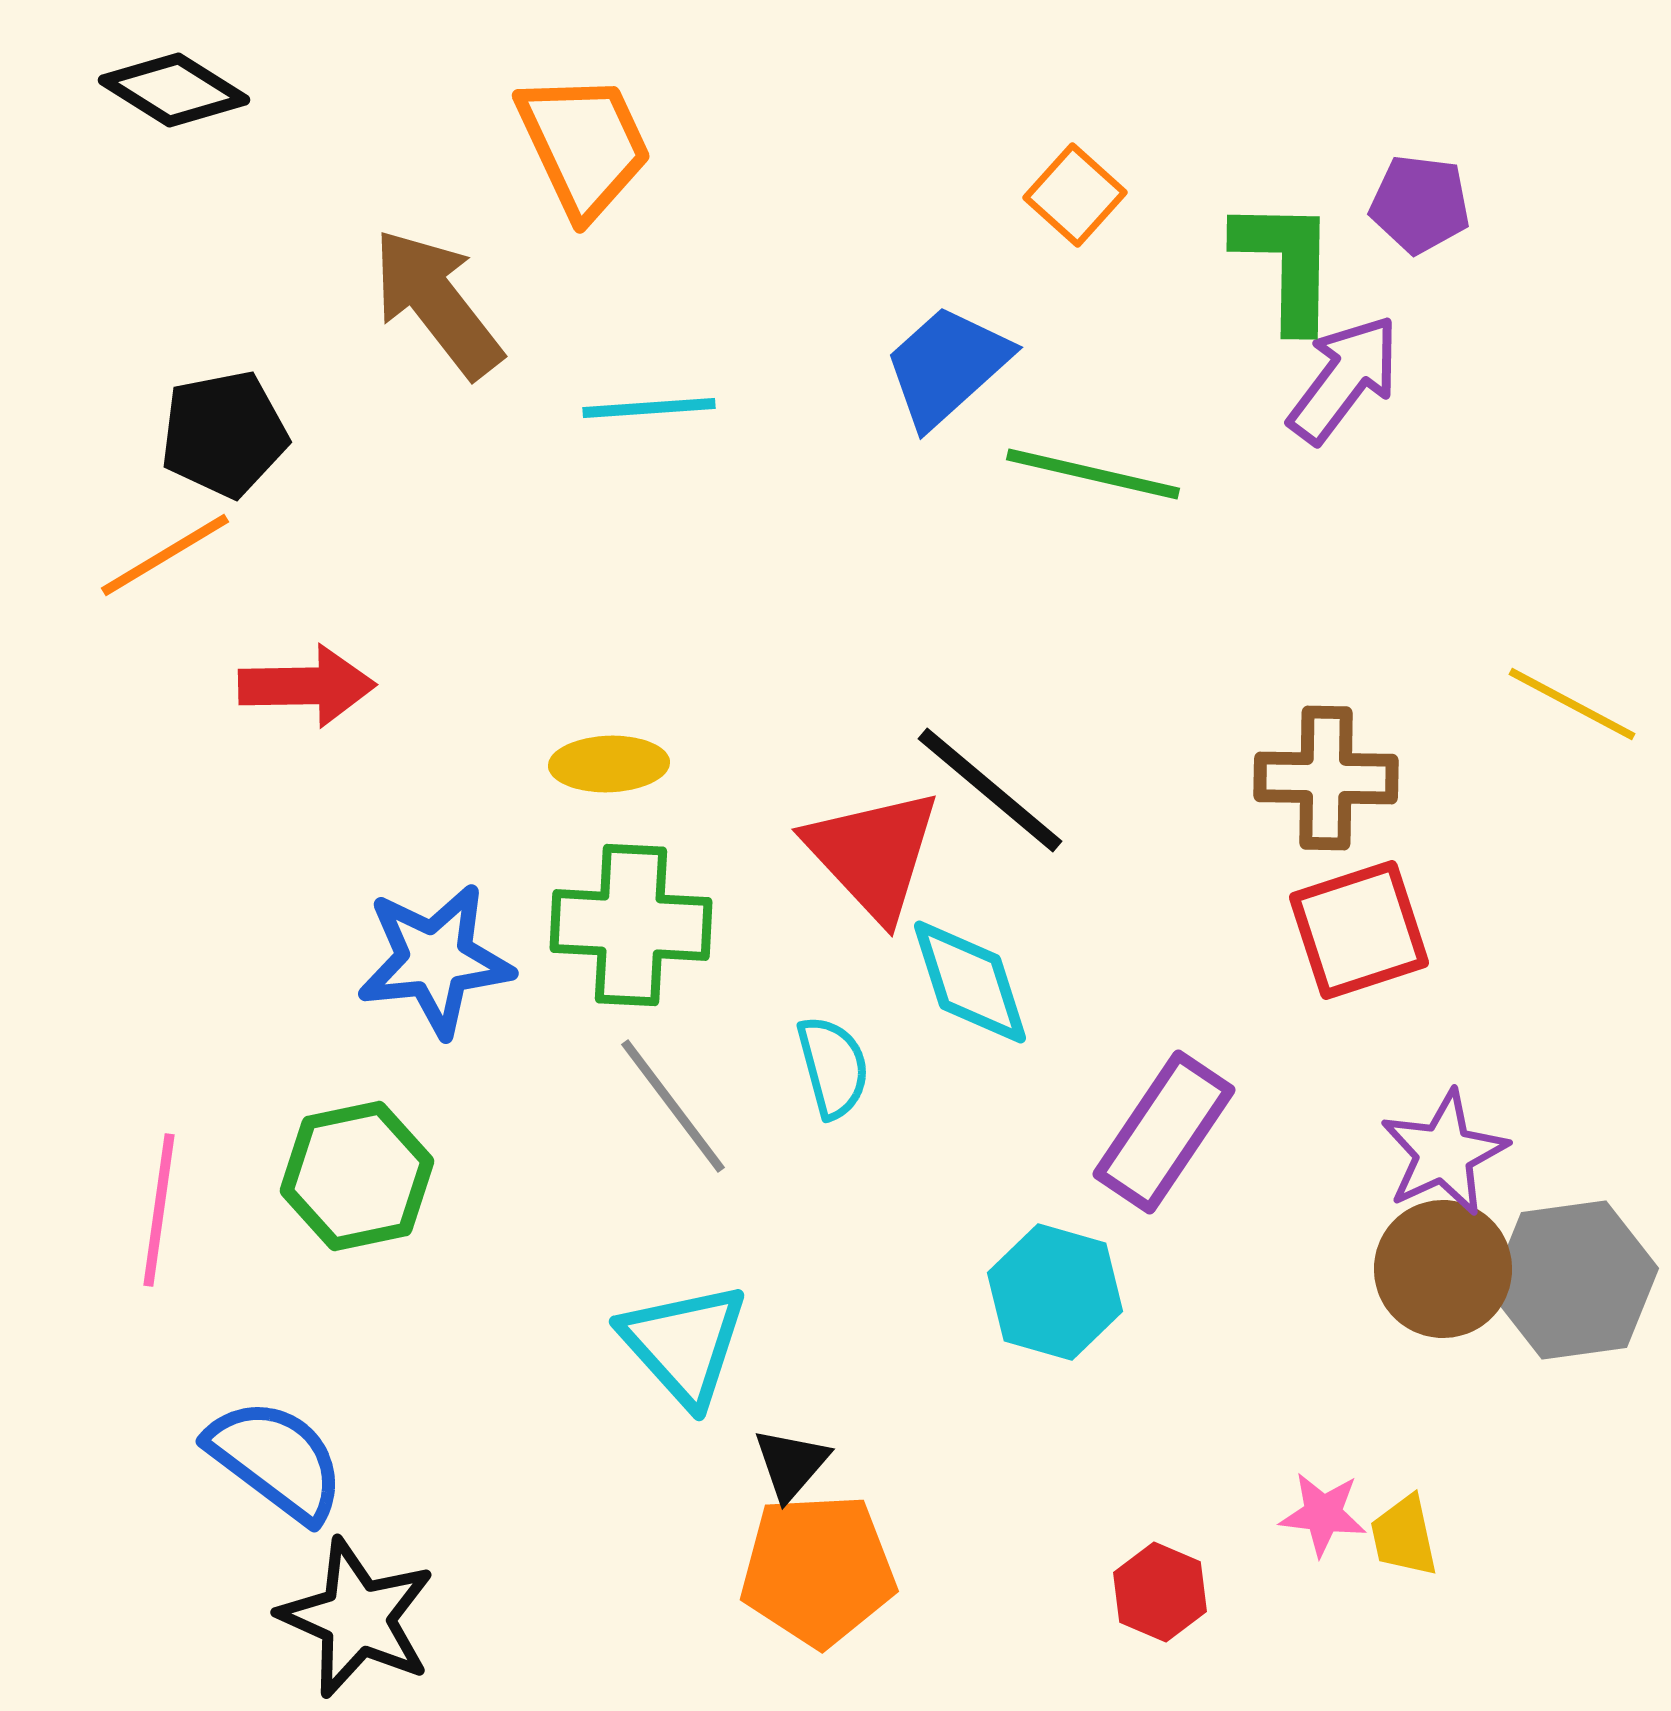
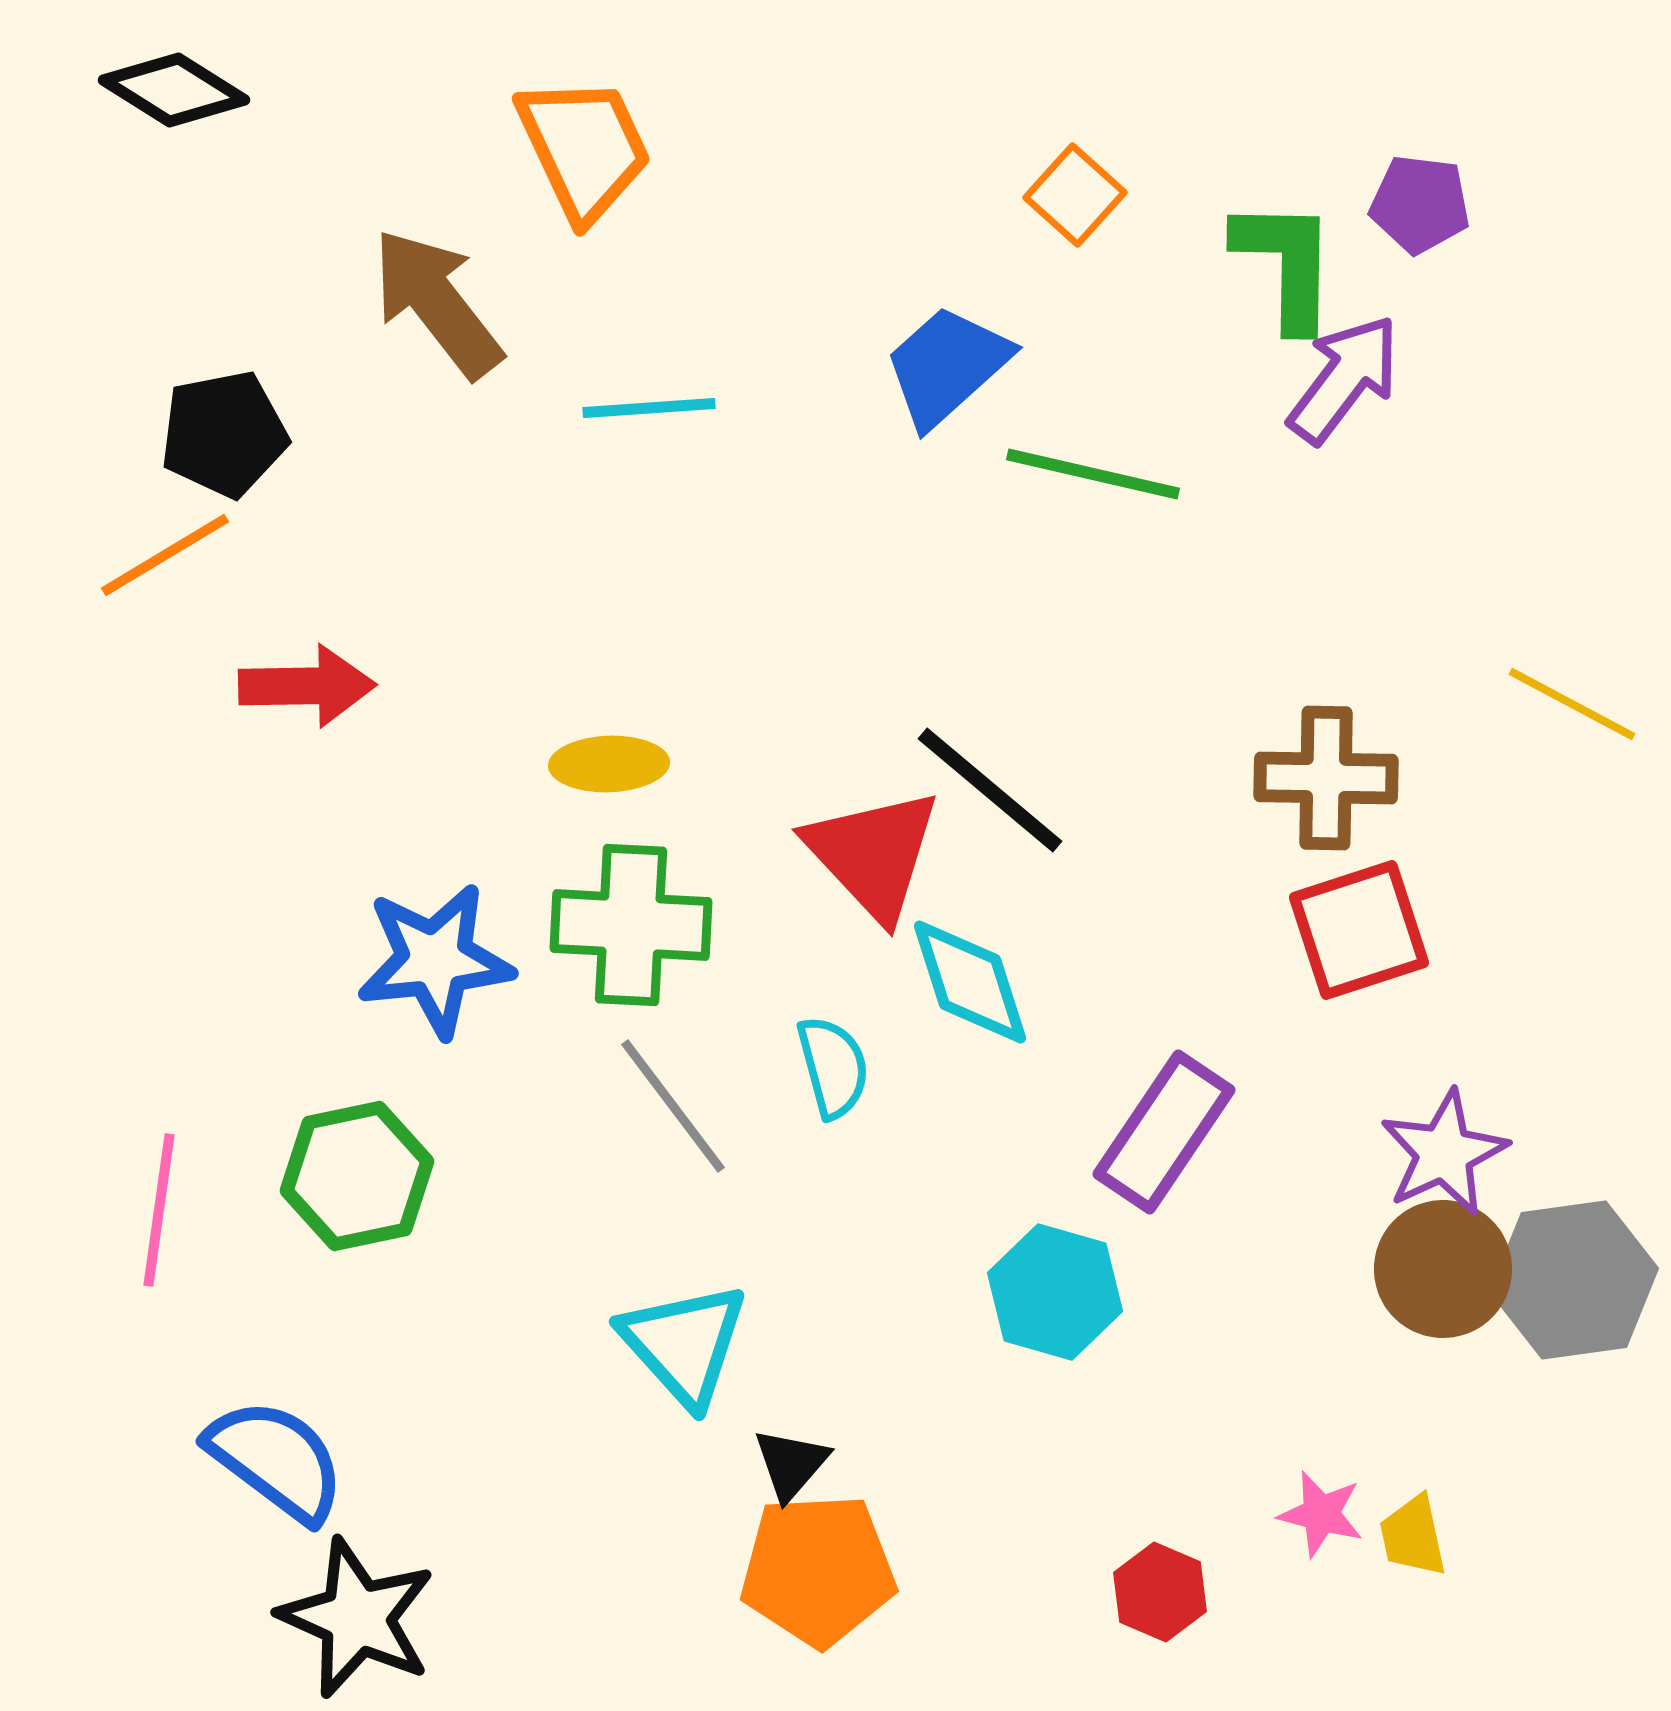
orange trapezoid: moved 3 px down
pink star: moved 2 px left; rotated 8 degrees clockwise
yellow trapezoid: moved 9 px right
